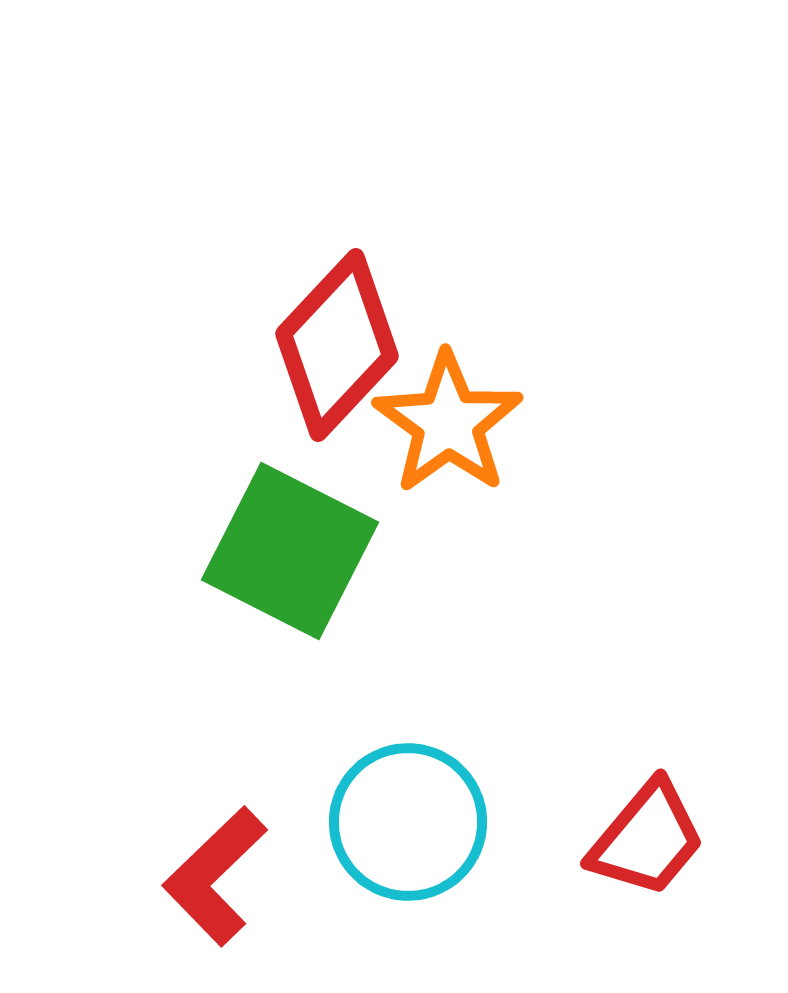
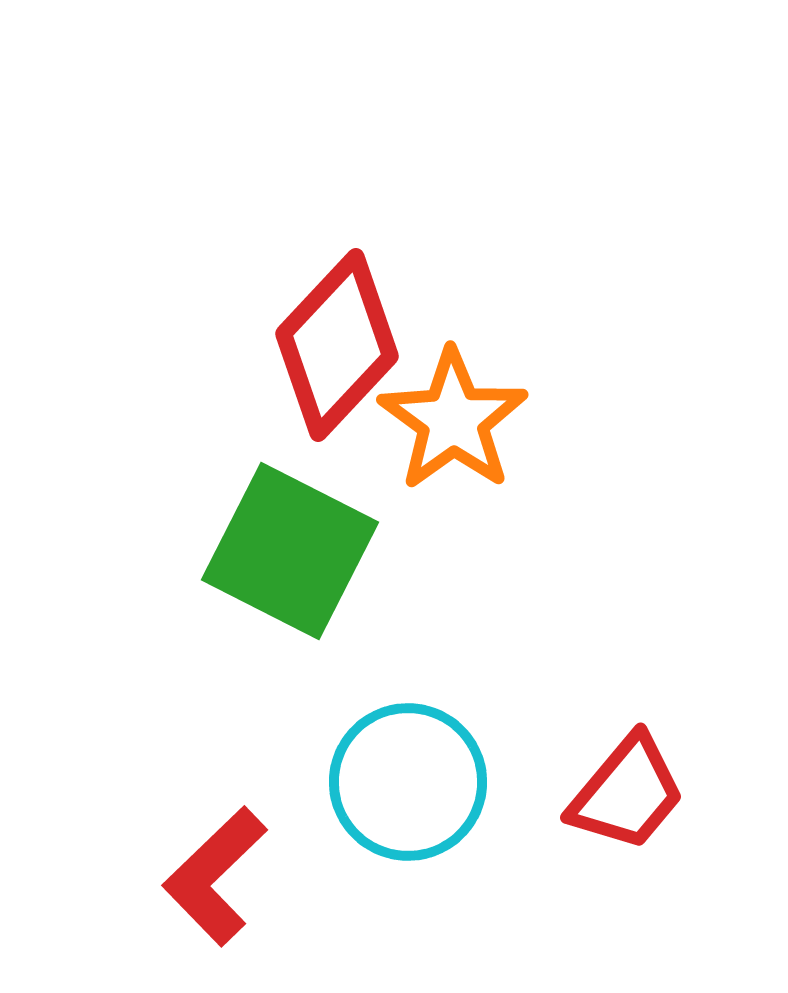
orange star: moved 5 px right, 3 px up
cyan circle: moved 40 px up
red trapezoid: moved 20 px left, 46 px up
